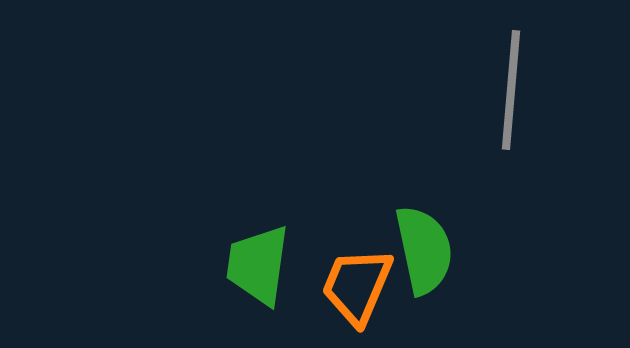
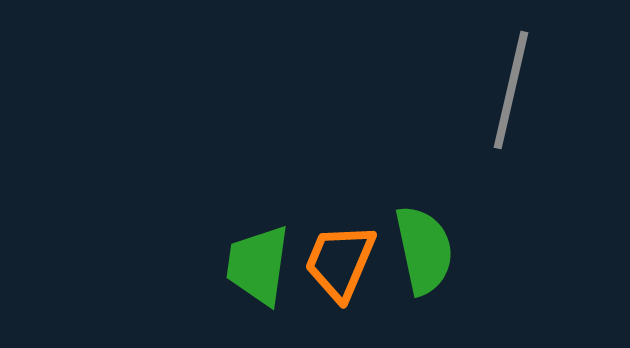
gray line: rotated 8 degrees clockwise
orange trapezoid: moved 17 px left, 24 px up
